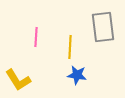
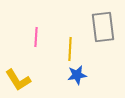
yellow line: moved 2 px down
blue star: rotated 18 degrees counterclockwise
